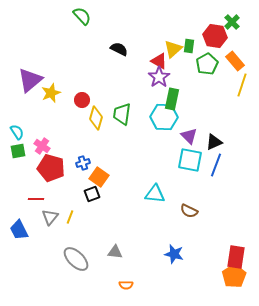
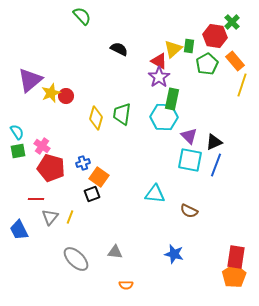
red circle at (82, 100): moved 16 px left, 4 px up
